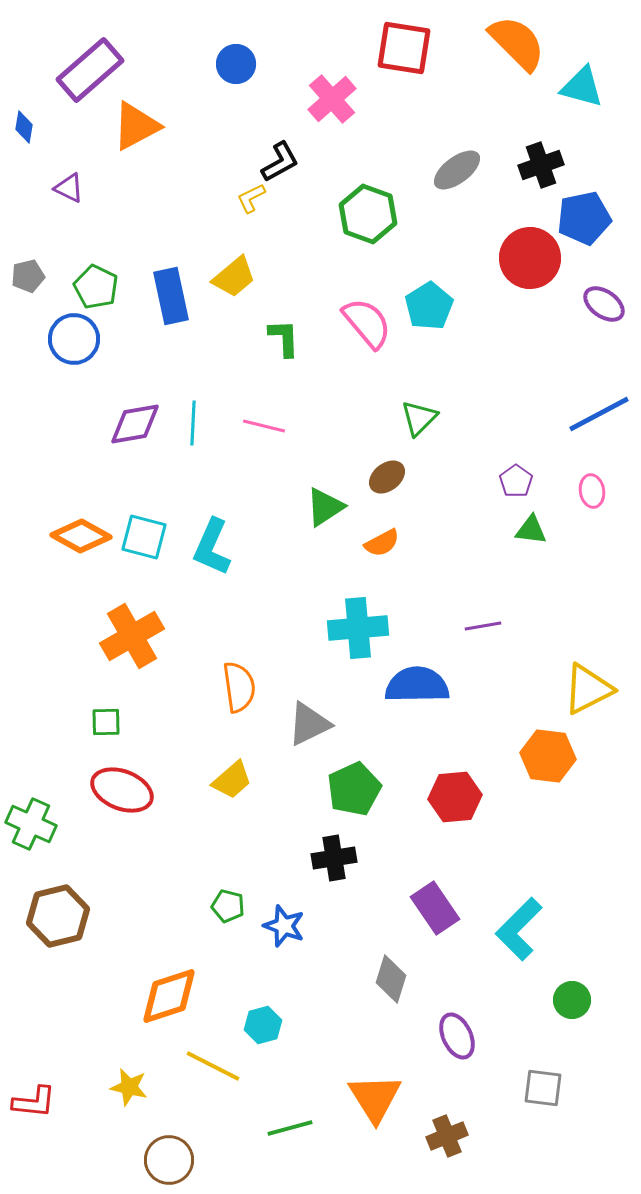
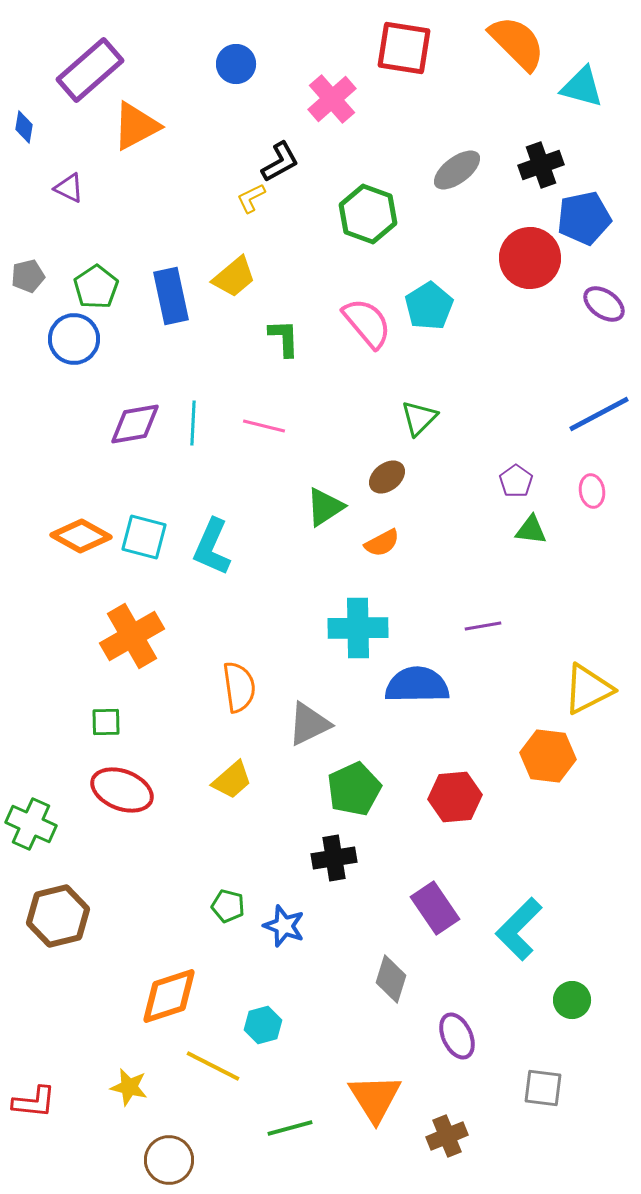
green pentagon at (96, 287): rotated 12 degrees clockwise
cyan cross at (358, 628): rotated 4 degrees clockwise
